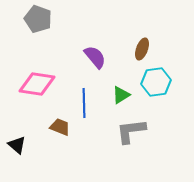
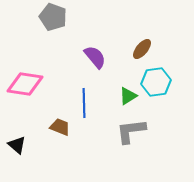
gray pentagon: moved 15 px right, 2 px up
brown ellipse: rotated 20 degrees clockwise
pink diamond: moved 12 px left
green triangle: moved 7 px right, 1 px down
